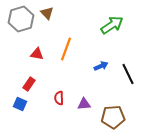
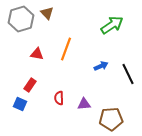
red rectangle: moved 1 px right, 1 px down
brown pentagon: moved 2 px left, 2 px down
